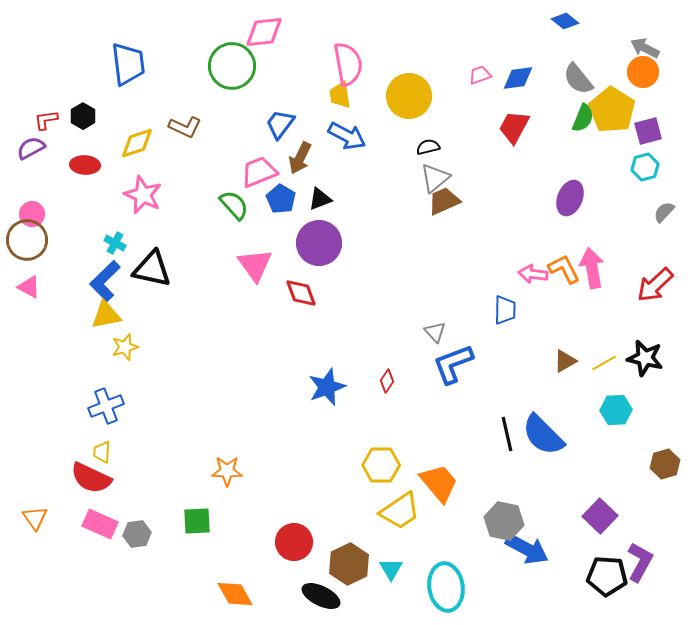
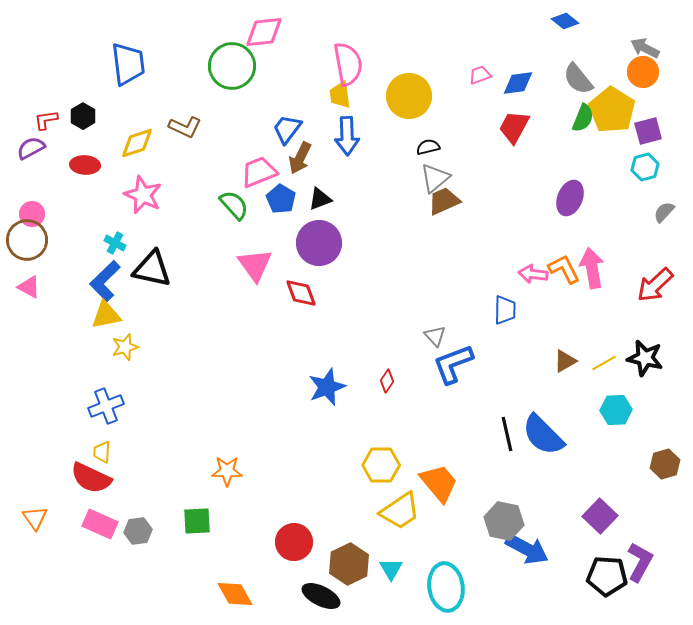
blue diamond at (518, 78): moved 5 px down
blue trapezoid at (280, 124): moved 7 px right, 5 px down
blue arrow at (347, 136): rotated 60 degrees clockwise
gray triangle at (435, 332): moved 4 px down
gray hexagon at (137, 534): moved 1 px right, 3 px up
